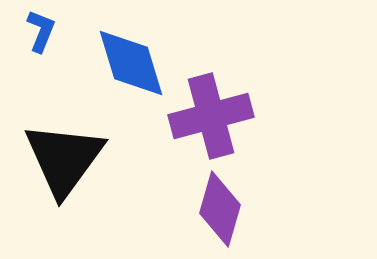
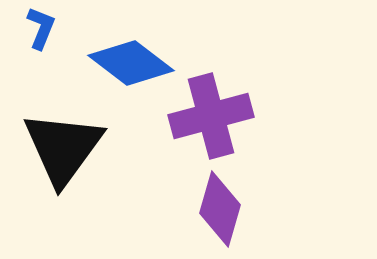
blue L-shape: moved 3 px up
blue diamond: rotated 36 degrees counterclockwise
black triangle: moved 1 px left, 11 px up
